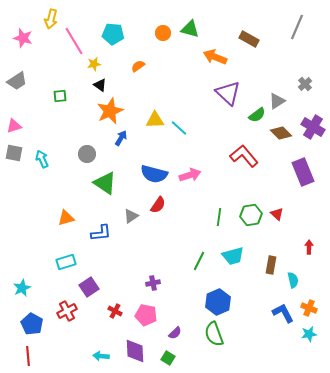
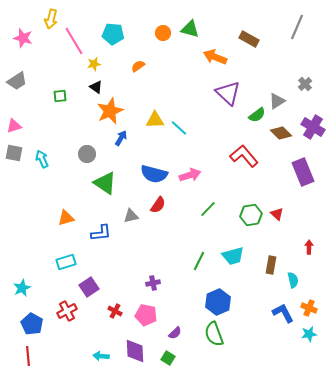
black triangle at (100, 85): moved 4 px left, 2 px down
gray triangle at (131, 216): rotated 21 degrees clockwise
green line at (219, 217): moved 11 px left, 8 px up; rotated 36 degrees clockwise
